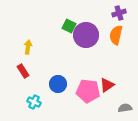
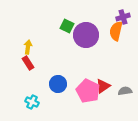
purple cross: moved 4 px right, 4 px down
green square: moved 2 px left
orange semicircle: moved 4 px up
red rectangle: moved 5 px right, 8 px up
red triangle: moved 4 px left, 1 px down
pink pentagon: rotated 20 degrees clockwise
cyan cross: moved 2 px left
gray semicircle: moved 17 px up
